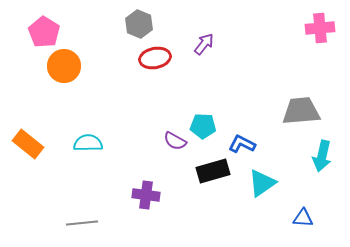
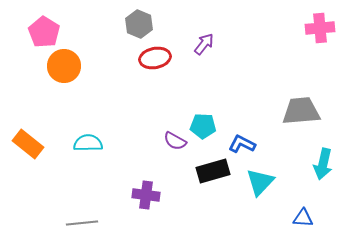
cyan arrow: moved 1 px right, 8 px down
cyan triangle: moved 2 px left, 1 px up; rotated 12 degrees counterclockwise
